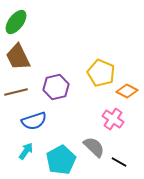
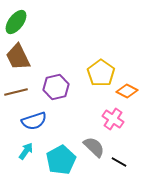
yellow pentagon: rotated 12 degrees clockwise
